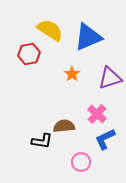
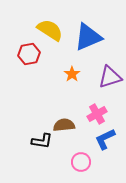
purple triangle: moved 1 px up
pink cross: rotated 18 degrees clockwise
brown semicircle: moved 1 px up
